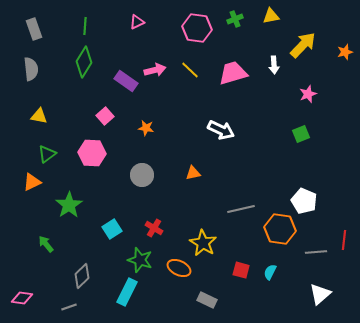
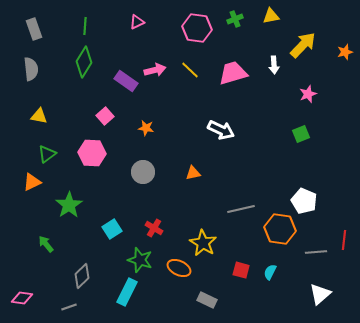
gray circle at (142, 175): moved 1 px right, 3 px up
